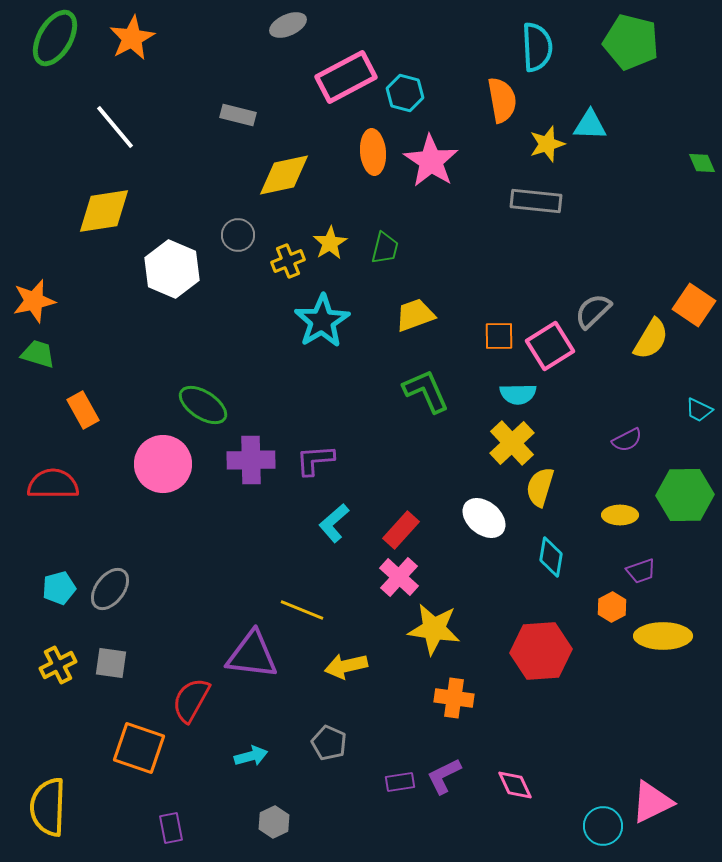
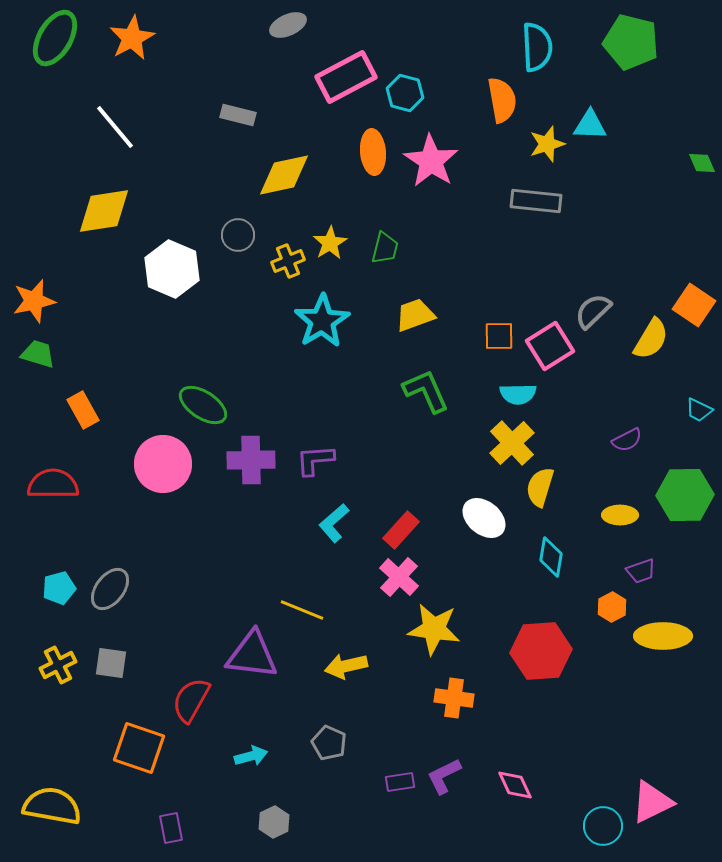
yellow semicircle at (48, 807): moved 4 px right, 1 px up; rotated 98 degrees clockwise
